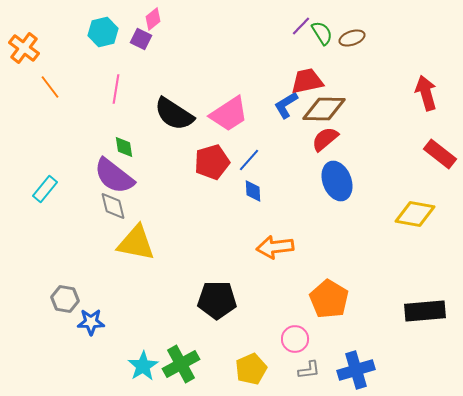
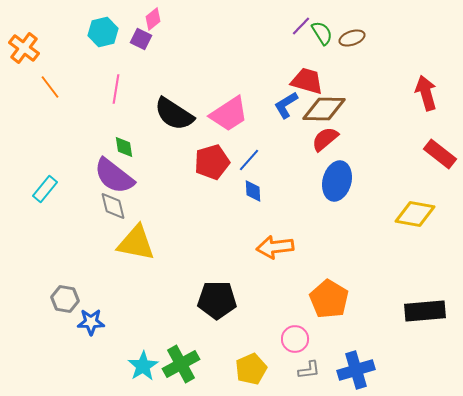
red trapezoid: rotated 28 degrees clockwise
blue ellipse: rotated 36 degrees clockwise
